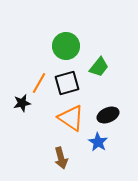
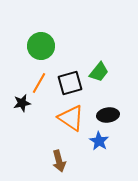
green circle: moved 25 px left
green trapezoid: moved 5 px down
black square: moved 3 px right
black ellipse: rotated 15 degrees clockwise
blue star: moved 1 px right, 1 px up
brown arrow: moved 2 px left, 3 px down
